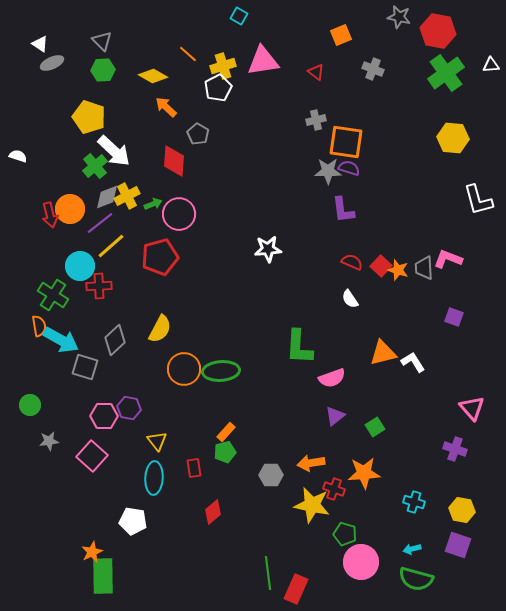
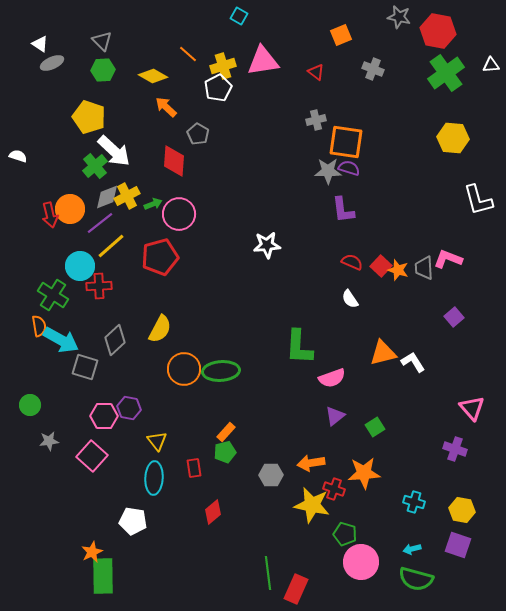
white star at (268, 249): moved 1 px left, 4 px up
purple square at (454, 317): rotated 30 degrees clockwise
